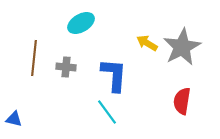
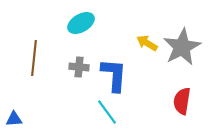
gray cross: moved 13 px right
blue triangle: rotated 18 degrees counterclockwise
